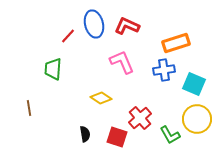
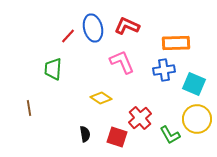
blue ellipse: moved 1 px left, 4 px down
orange rectangle: rotated 16 degrees clockwise
